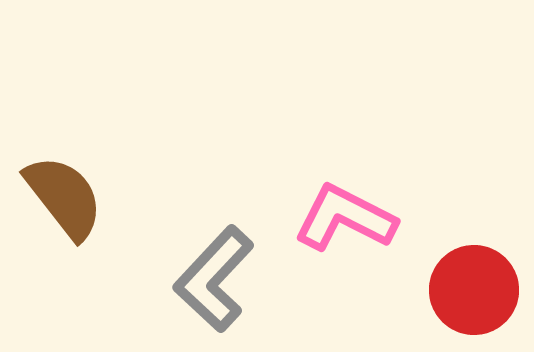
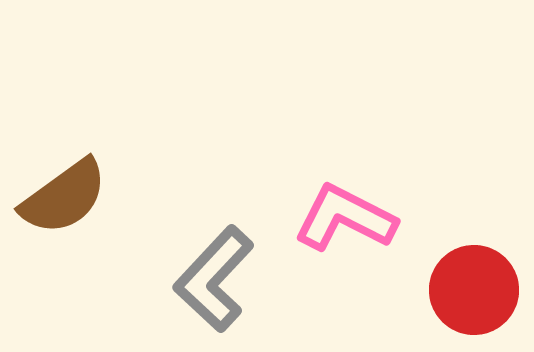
brown semicircle: rotated 92 degrees clockwise
